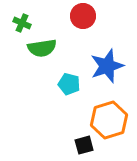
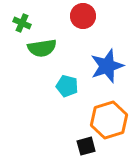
cyan pentagon: moved 2 px left, 2 px down
black square: moved 2 px right, 1 px down
